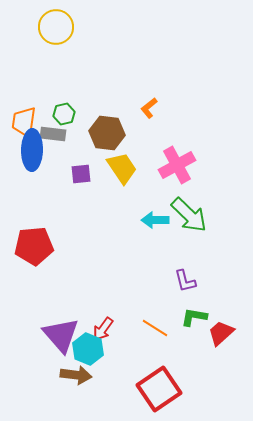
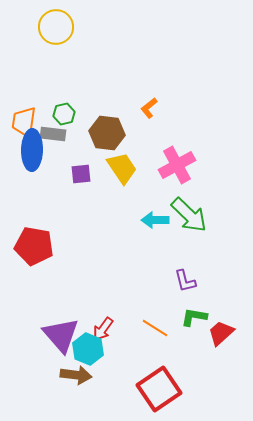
red pentagon: rotated 15 degrees clockwise
